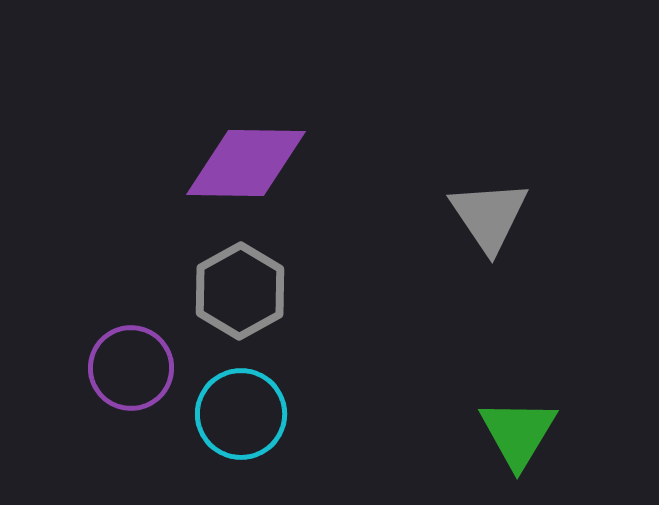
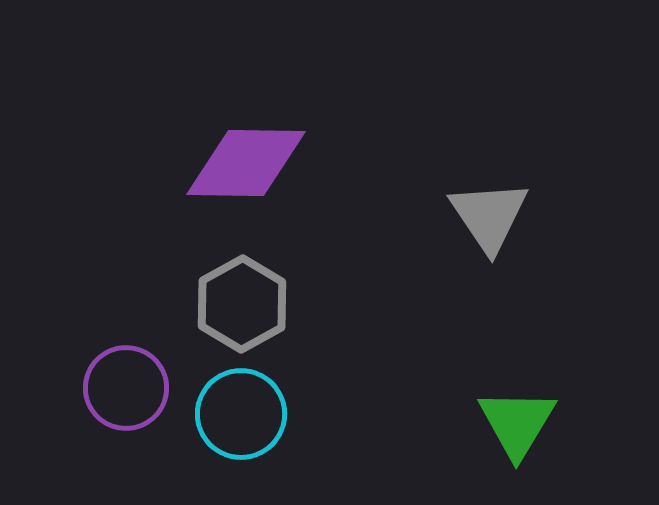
gray hexagon: moved 2 px right, 13 px down
purple circle: moved 5 px left, 20 px down
green triangle: moved 1 px left, 10 px up
